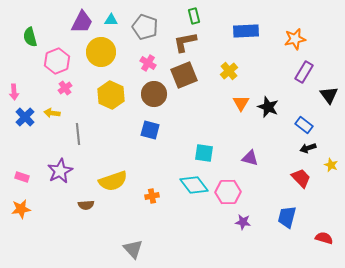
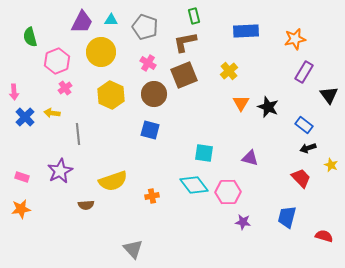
red semicircle at (324, 238): moved 2 px up
